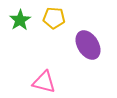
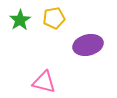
yellow pentagon: rotated 15 degrees counterclockwise
purple ellipse: rotated 72 degrees counterclockwise
